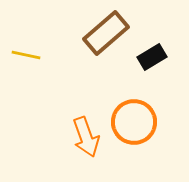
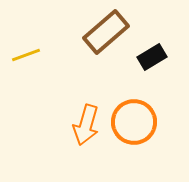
brown rectangle: moved 1 px up
yellow line: rotated 32 degrees counterclockwise
orange arrow: moved 12 px up; rotated 36 degrees clockwise
